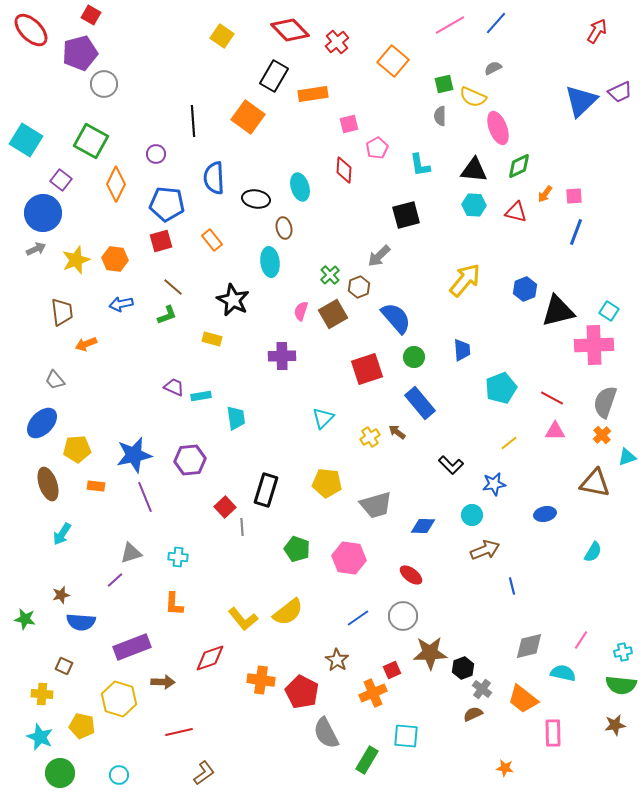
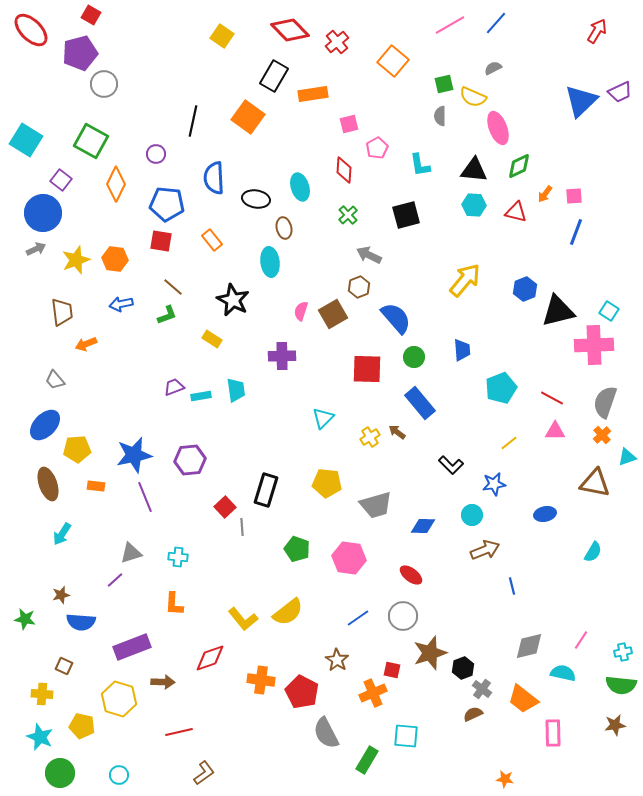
black line at (193, 121): rotated 16 degrees clockwise
red square at (161, 241): rotated 25 degrees clockwise
gray arrow at (379, 256): moved 10 px left, 1 px up; rotated 70 degrees clockwise
green cross at (330, 275): moved 18 px right, 60 px up
yellow rectangle at (212, 339): rotated 18 degrees clockwise
red square at (367, 369): rotated 20 degrees clockwise
purple trapezoid at (174, 387): rotated 45 degrees counterclockwise
cyan trapezoid at (236, 418): moved 28 px up
blue ellipse at (42, 423): moved 3 px right, 2 px down
brown star at (430, 653): rotated 16 degrees counterclockwise
red square at (392, 670): rotated 36 degrees clockwise
orange star at (505, 768): moved 11 px down
